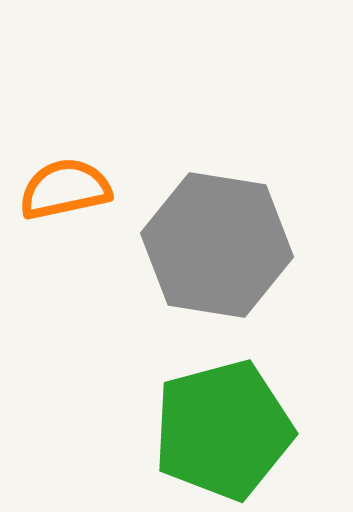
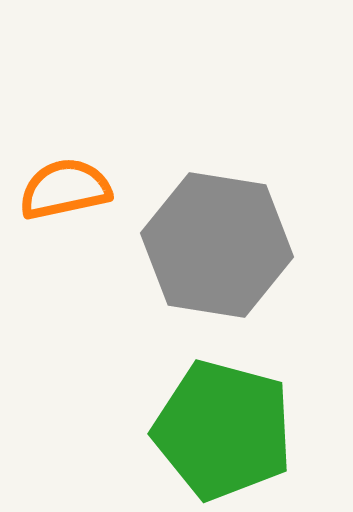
green pentagon: rotated 30 degrees clockwise
